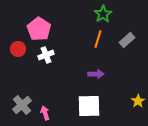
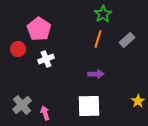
white cross: moved 4 px down
